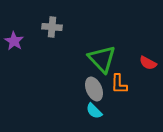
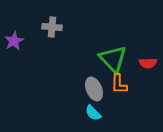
purple star: rotated 12 degrees clockwise
green triangle: moved 11 px right
red semicircle: rotated 30 degrees counterclockwise
cyan semicircle: moved 1 px left, 2 px down
